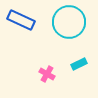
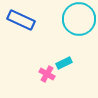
cyan circle: moved 10 px right, 3 px up
cyan rectangle: moved 15 px left, 1 px up
